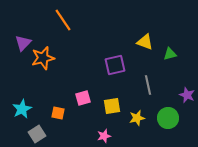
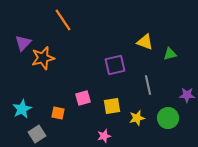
purple star: rotated 21 degrees counterclockwise
